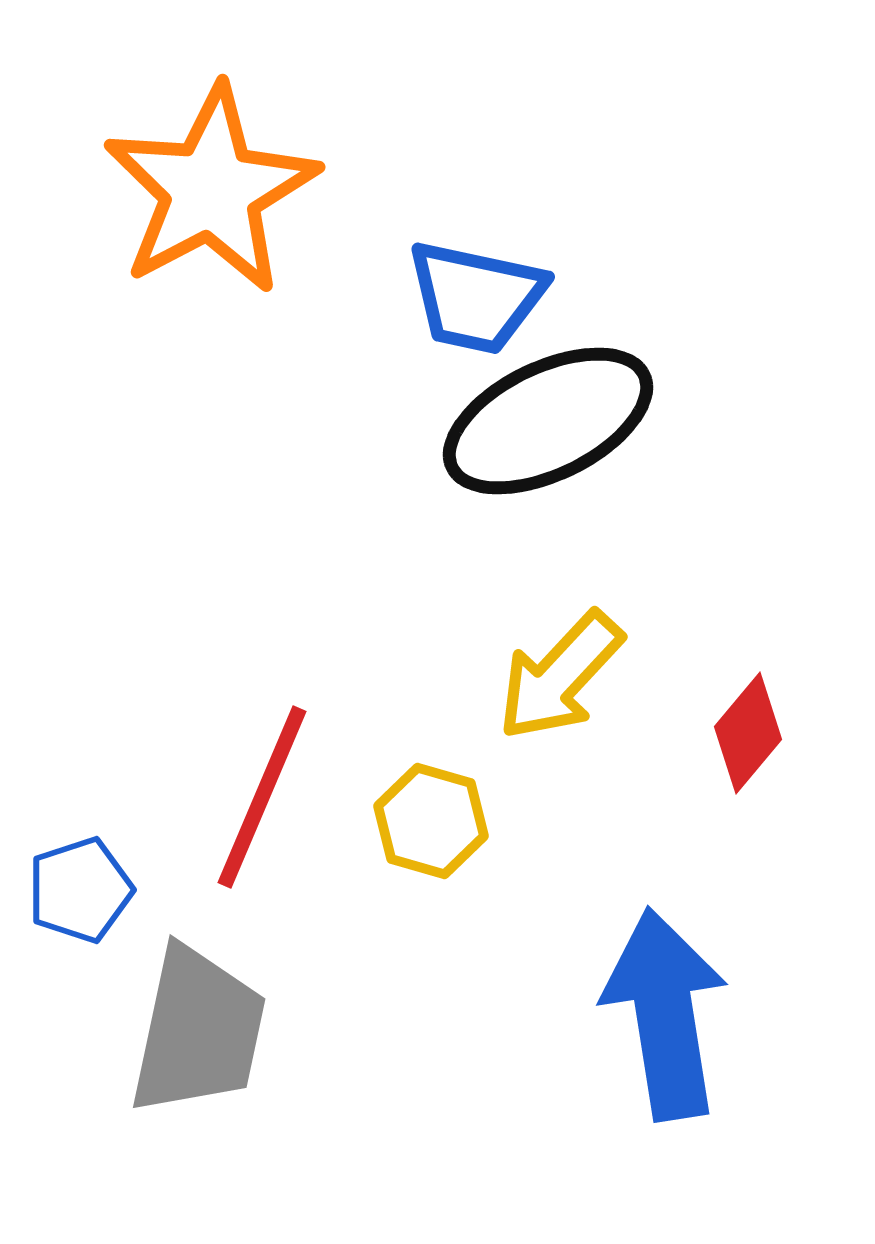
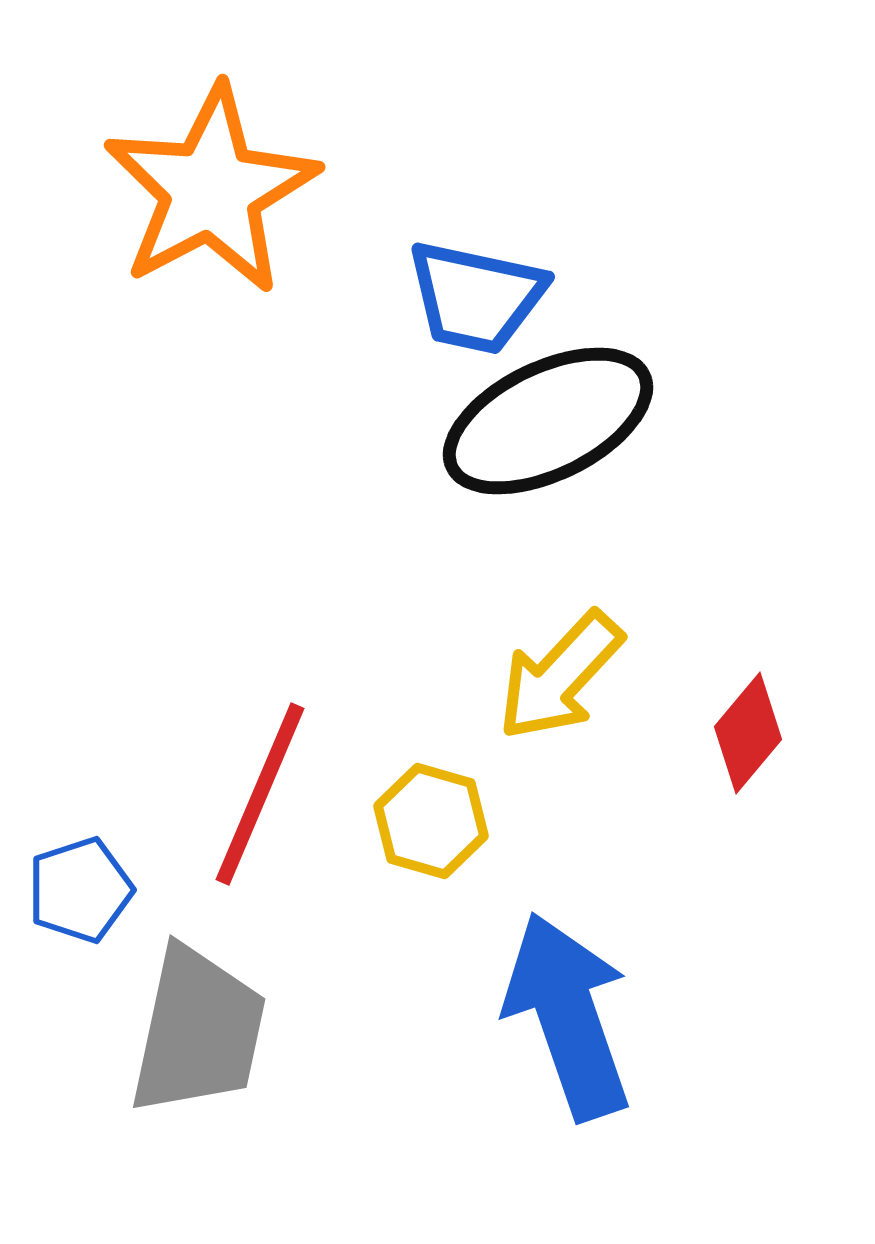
red line: moved 2 px left, 3 px up
blue arrow: moved 97 px left, 2 px down; rotated 10 degrees counterclockwise
